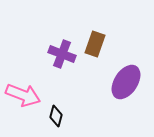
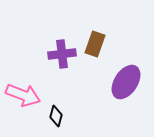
purple cross: rotated 28 degrees counterclockwise
